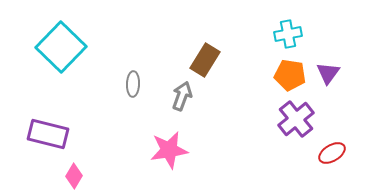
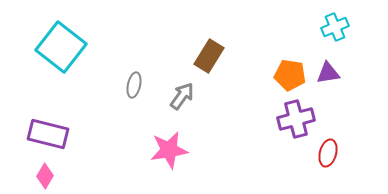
cyan cross: moved 47 px right, 7 px up; rotated 12 degrees counterclockwise
cyan square: rotated 6 degrees counterclockwise
brown rectangle: moved 4 px right, 4 px up
purple triangle: rotated 45 degrees clockwise
gray ellipse: moved 1 px right, 1 px down; rotated 10 degrees clockwise
gray arrow: rotated 16 degrees clockwise
purple cross: rotated 24 degrees clockwise
red ellipse: moved 4 px left; rotated 44 degrees counterclockwise
pink diamond: moved 29 px left
